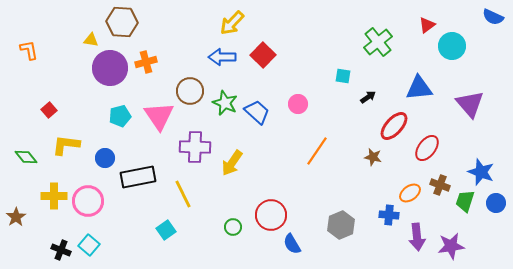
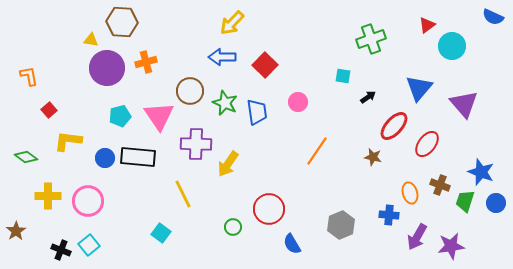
green cross at (378, 42): moved 7 px left, 3 px up; rotated 20 degrees clockwise
orange L-shape at (29, 50): moved 26 px down
red square at (263, 55): moved 2 px right, 10 px down
purple circle at (110, 68): moved 3 px left
blue triangle at (419, 88): rotated 44 degrees counterclockwise
pink circle at (298, 104): moved 2 px up
purple triangle at (470, 104): moved 6 px left
blue trapezoid at (257, 112): rotated 40 degrees clockwise
yellow L-shape at (66, 145): moved 2 px right, 4 px up
purple cross at (195, 147): moved 1 px right, 3 px up
red ellipse at (427, 148): moved 4 px up
green diamond at (26, 157): rotated 15 degrees counterclockwise
yellow arrow at (232, 163): moved 4 px left, 1 px down
black rectangle at (138, 177): moved 20 px up; rotated 16 degrees clockwise
orange ellipse at (410, 193): rotated 70 degrees counterclockwise
yellow cross at (54, 196): moved 6 px left
red circle at (271, 215): moved 2 px left, 6 px up
brown star at (16, 217): moved 14 px down
cyan square at (166, 230): moved 5 px left, 3 px down; rotated 18 degrees counterclockwise
purple arrow at (417, 237): rotated 36 degrees clockwise
cyan square at (89, 245): rotated 10 degrees clockwise
